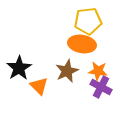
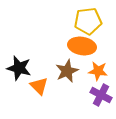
orange ellipse: moved 2 px down
black star: rotated 25 degrees counterclockwise
purple cross: moved 8 px down
